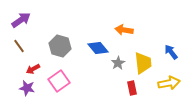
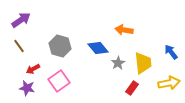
red rectangle: rotated 48 degrees clockwise
